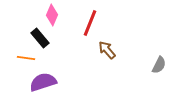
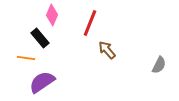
purple semicircle: moved 1 px left; rotated 16 degrees counterclockwise
